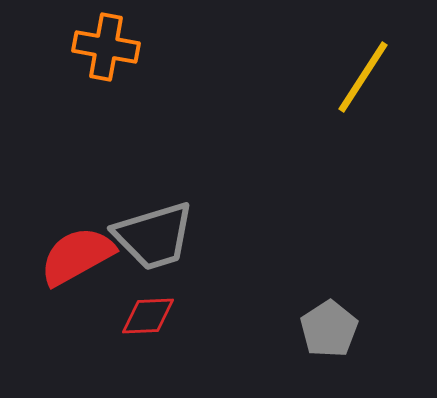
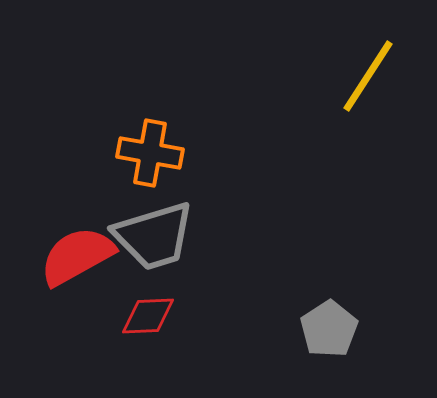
orange cross: moved 44 px right, 106 px down
yellow line: moved 5 px right, 1 px up
